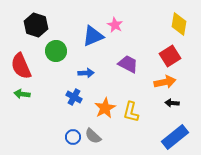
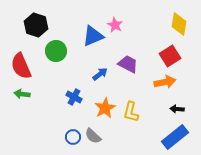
blue arrow: moved 14 px right, 1 px down; rotated 35 degrees counterclockwise
black arrow: moved 5 px right, 6 px down
